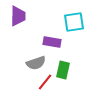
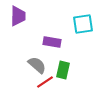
cyan square: moved 9 px right, 2 px down
gray semicircle: moved 1 px right, 2 px down; rotated 120 degrees counterclockwise
red line: rotated 18 degrees clockwise
